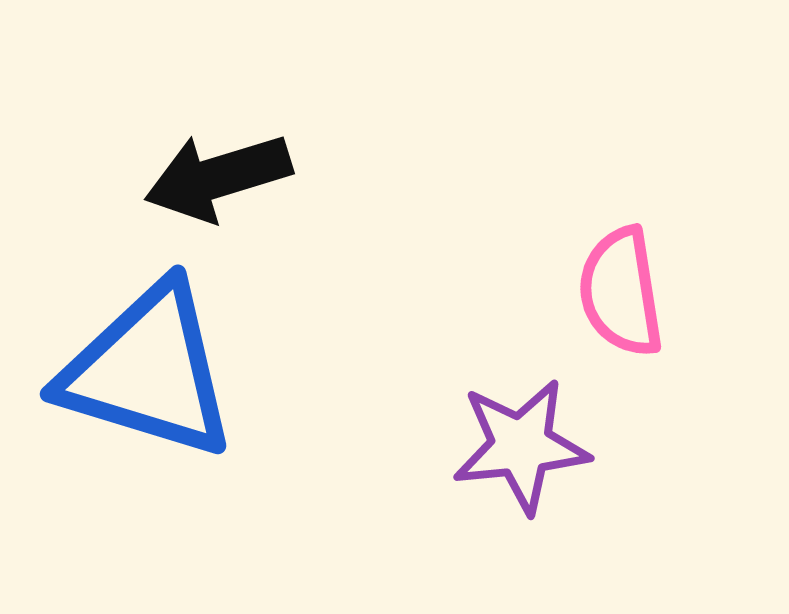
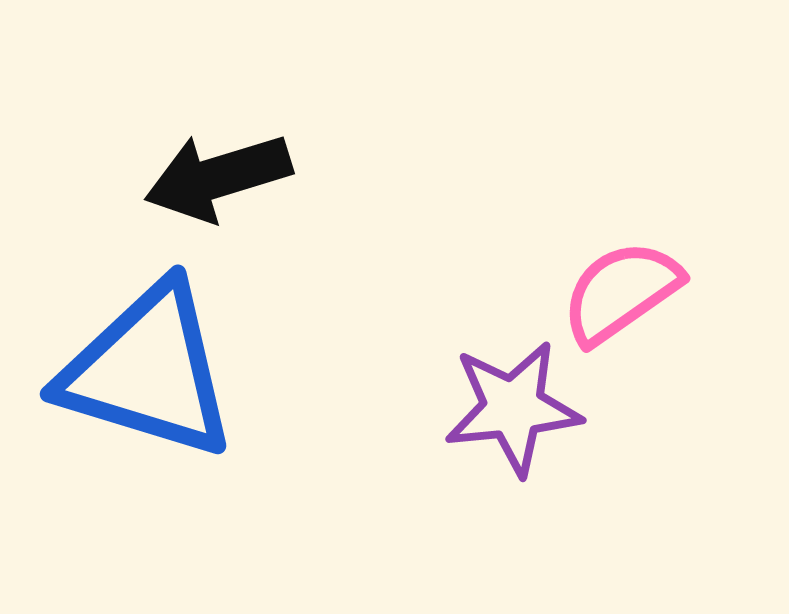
pink semicircle: rotated 64 degrees clockwise
purple star: moved 8 px left, 38 px up
